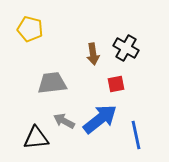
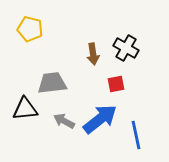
black triangle: moved 11 px left, 29 px up
